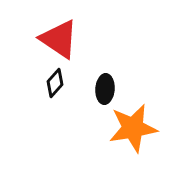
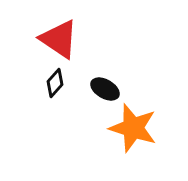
black ellipse: rotated 64 degrees counterclockwise
orange star: rotated 27 degrees clockwise
